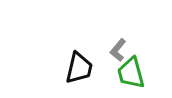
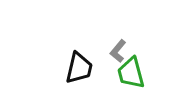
gray L-shape: moved 1 px down
